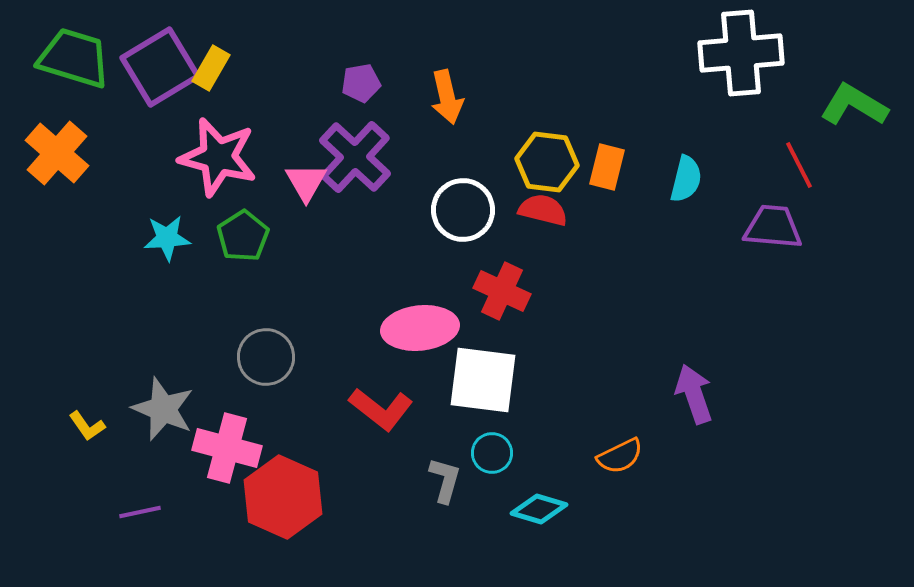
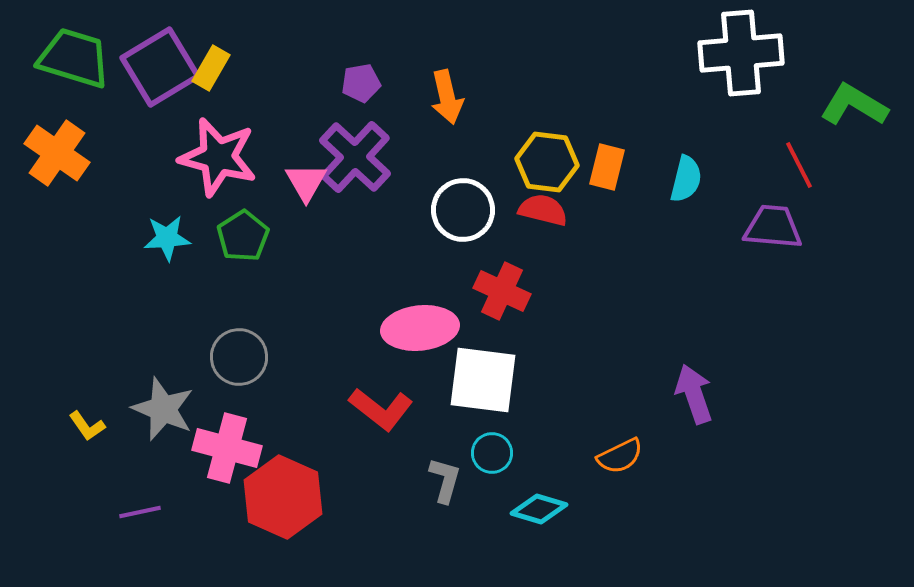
orange cross: rotated 6 degrees counterclockwise
gray circle: moved 27 px left
